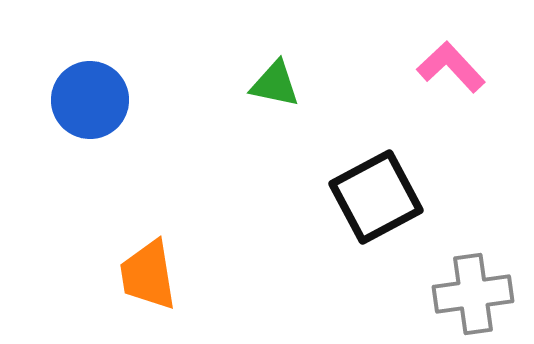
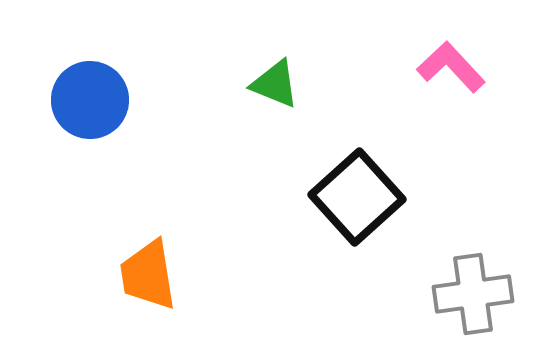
green triangle: rotated 10 degrees clockwise
black square: moved 19 px left; rotated 14 degrees counterclockwise
